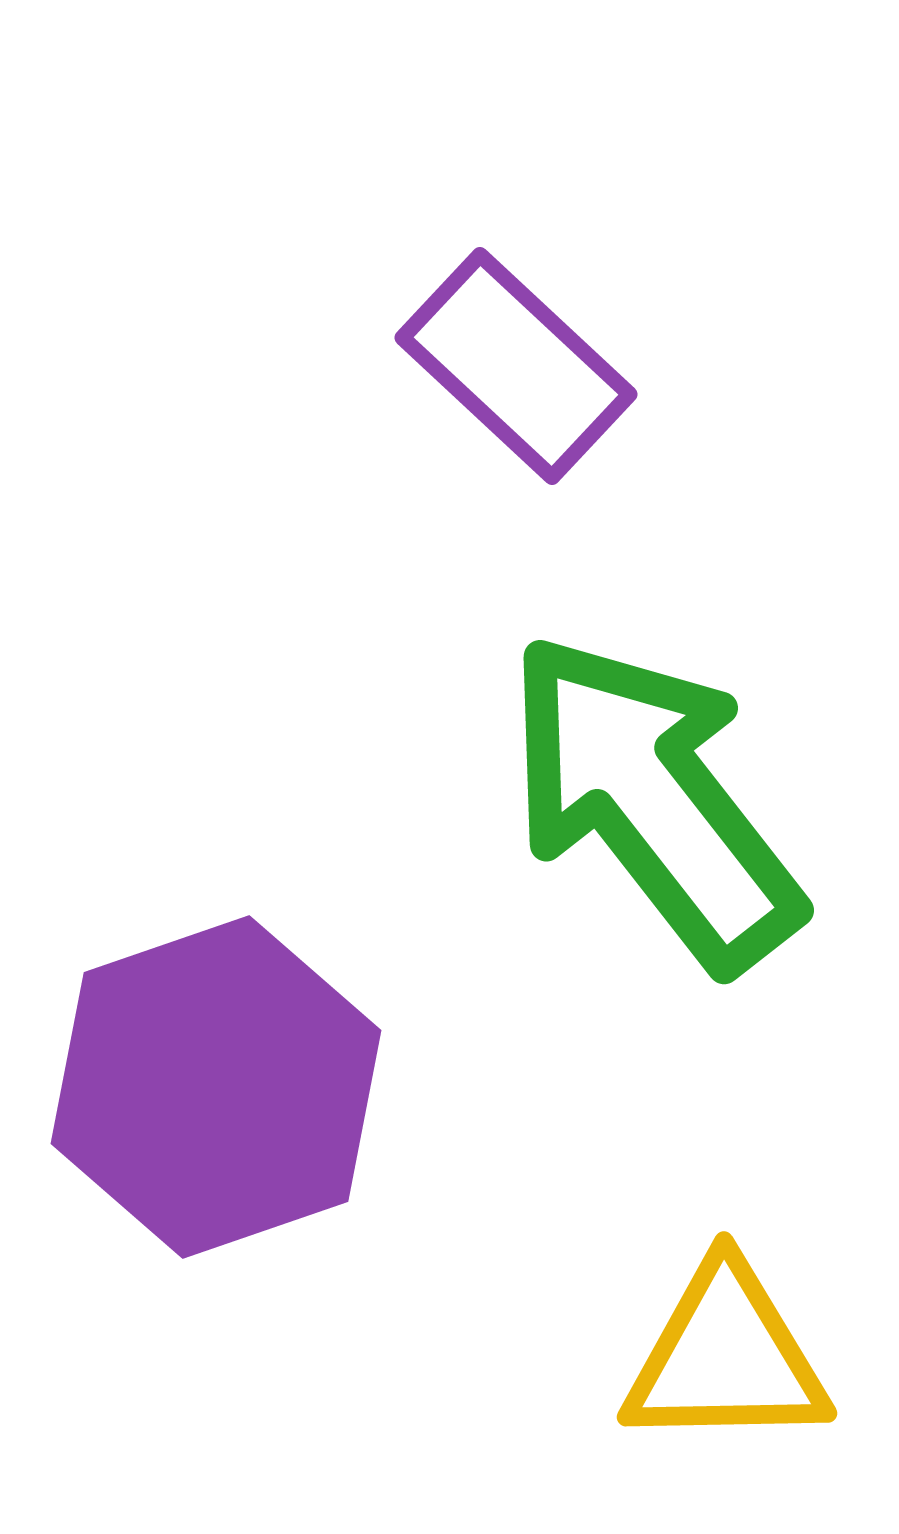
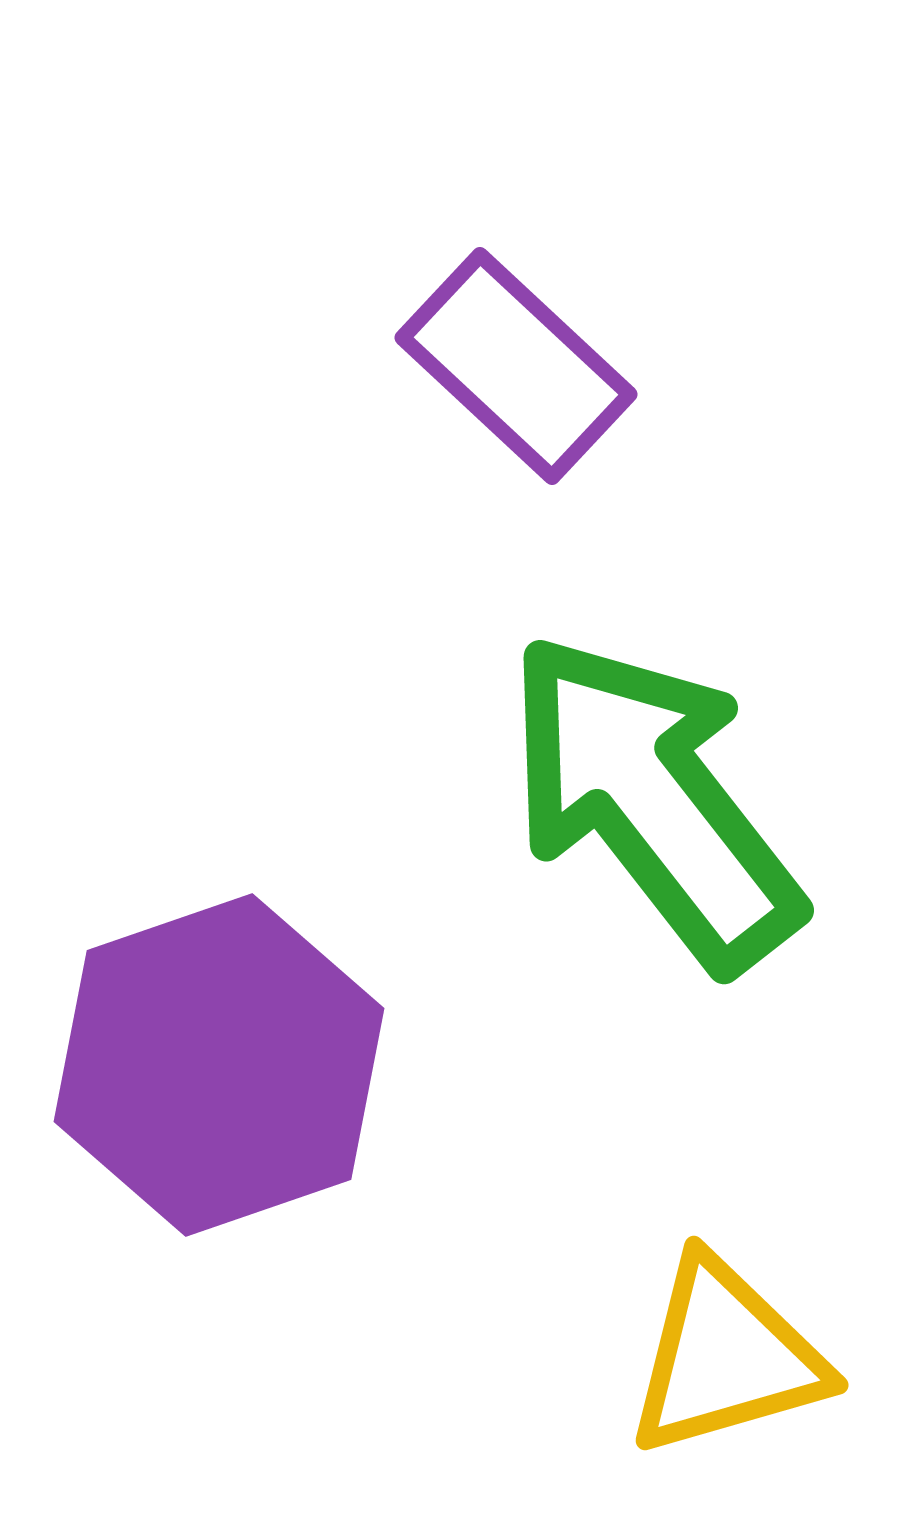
purple hexagon: moved 3 px right, 22 px up
yellow triangle: rotated 15 degrees counterclockwise
